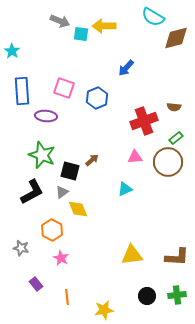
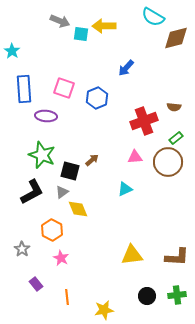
blue rectangle: moved 2 px right, 2 px up
gray star: moved 1 px right, 1 px down; rotated 21 degrees clockwise
